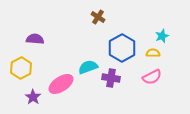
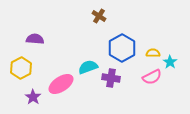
brown cross: moved 1 px right, 1 px up
cyan star: moved 8 px right, 26 px down; rotated 16 degrees counterclockwise
